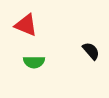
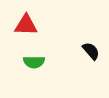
red triangle: rotated 20 degrees counterclockwise
